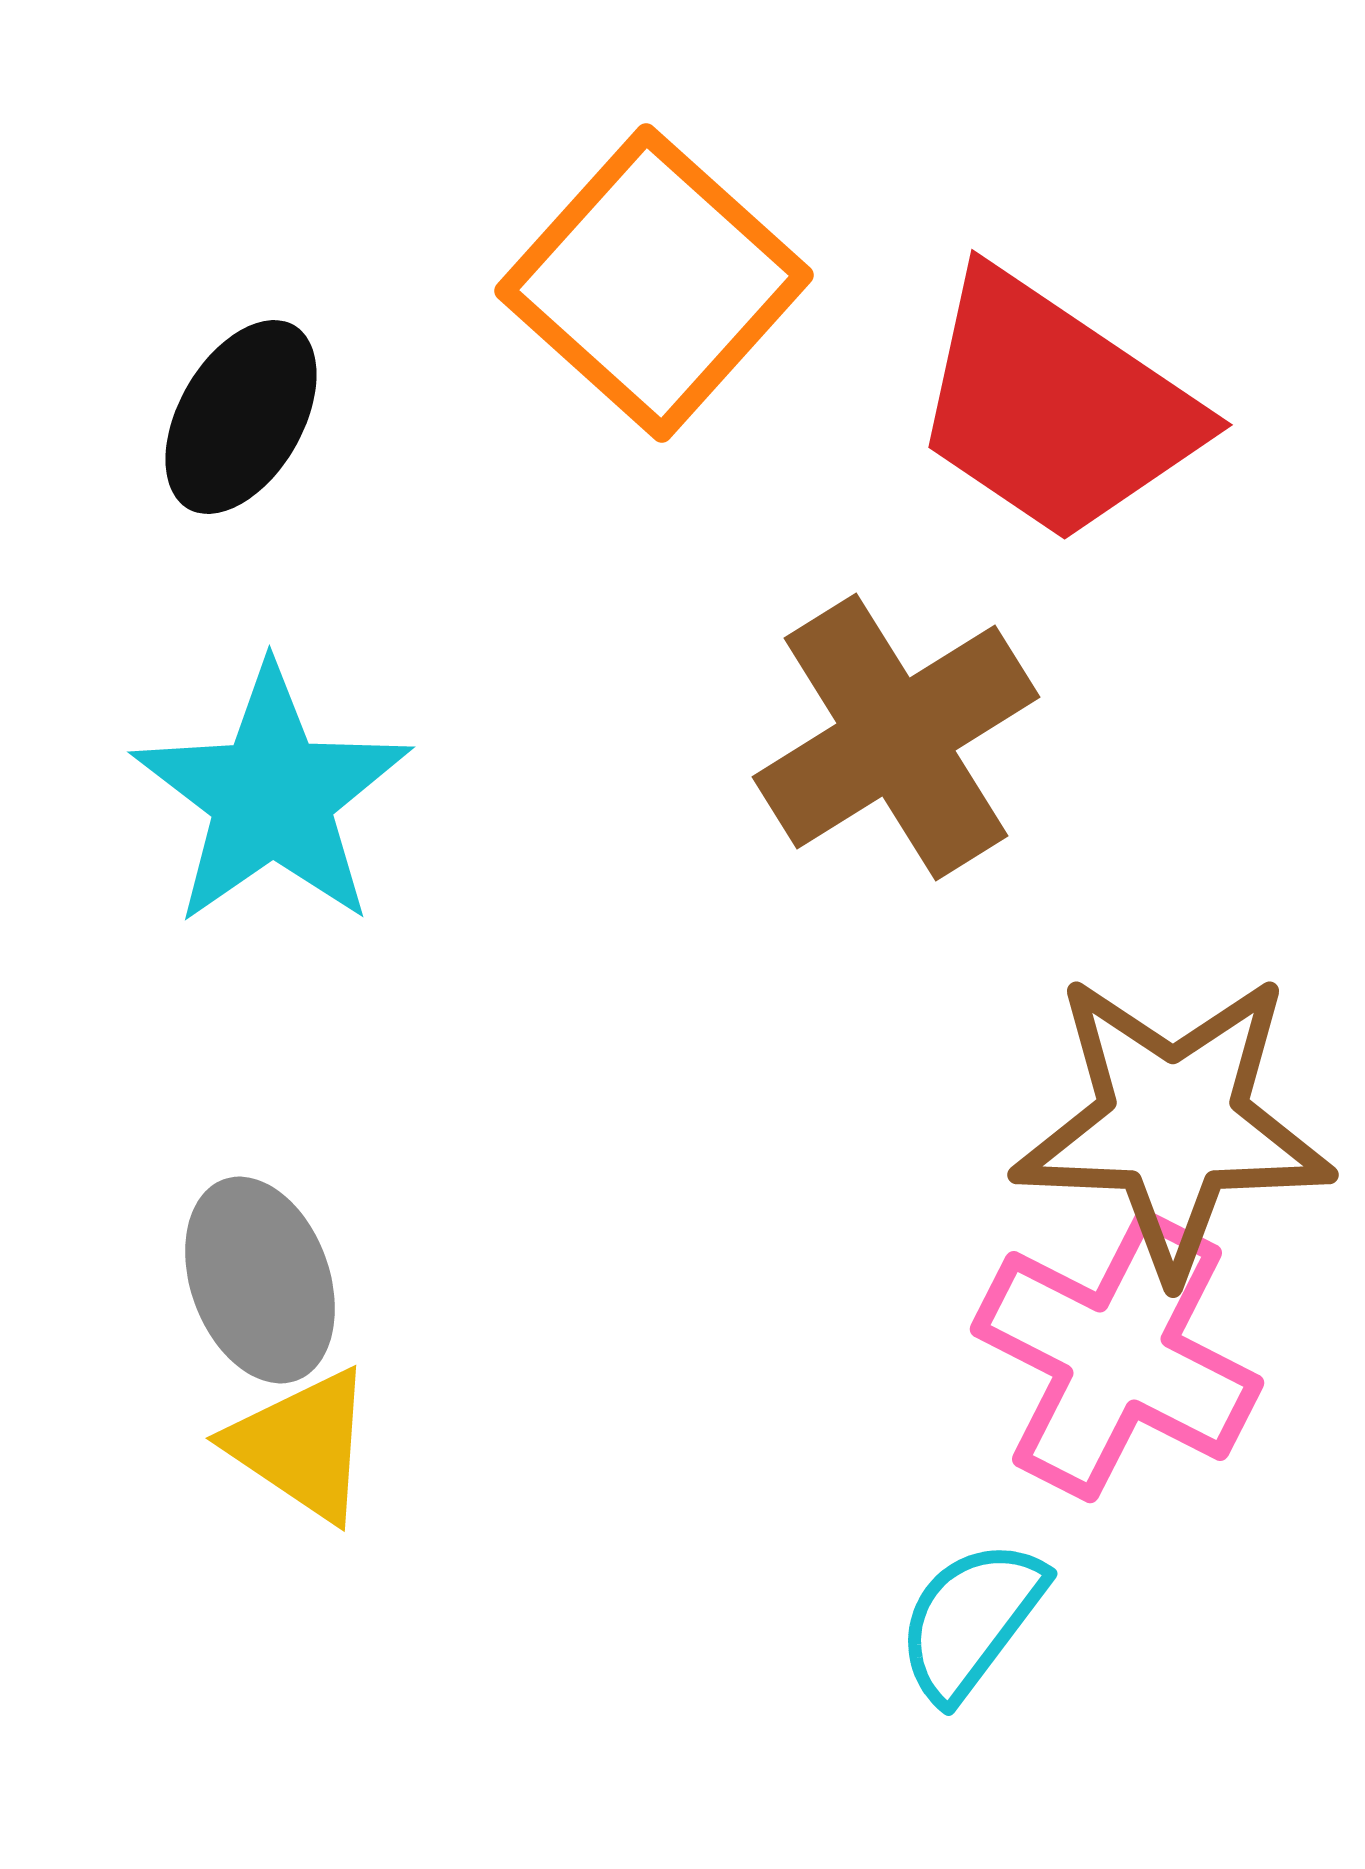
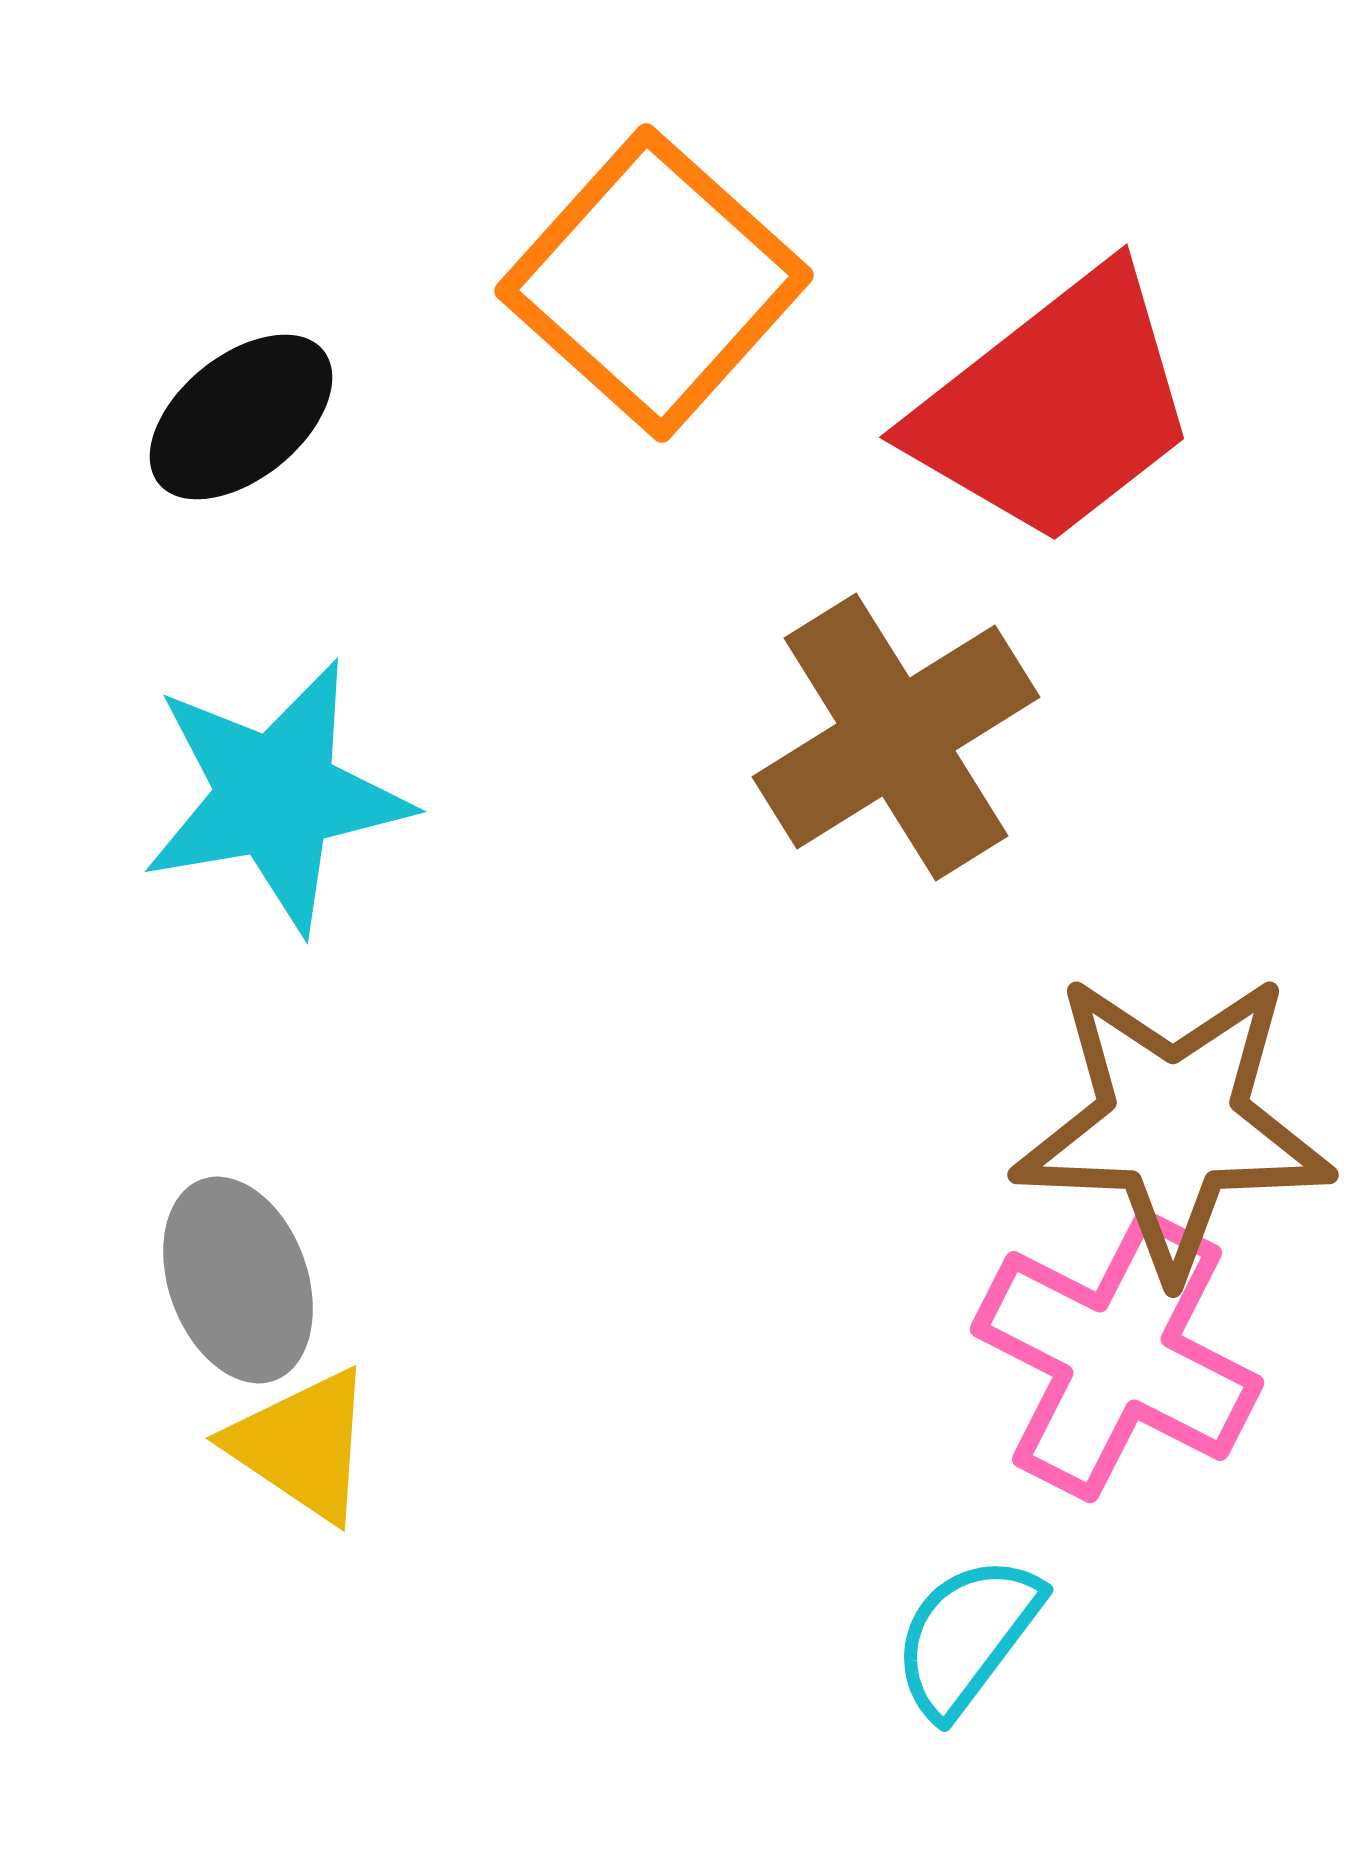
red trapezoid: rotated 72 degrees counterclockwise
black ellipse: rotated 21 degrees clockwise
cyan star: moved 4 px right; rotated 25 degrees clockwise
gray ellipse: moved 22 px left
cyan semicircle: moved 4 px left, 16 px down
